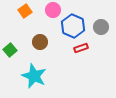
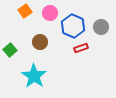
pink circle: moved 3 px left, 3 px down
cyan star: rotated 10 degrees clockwise
